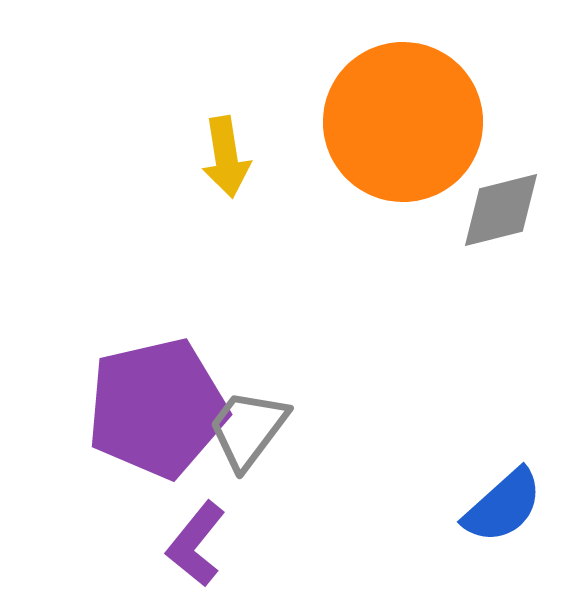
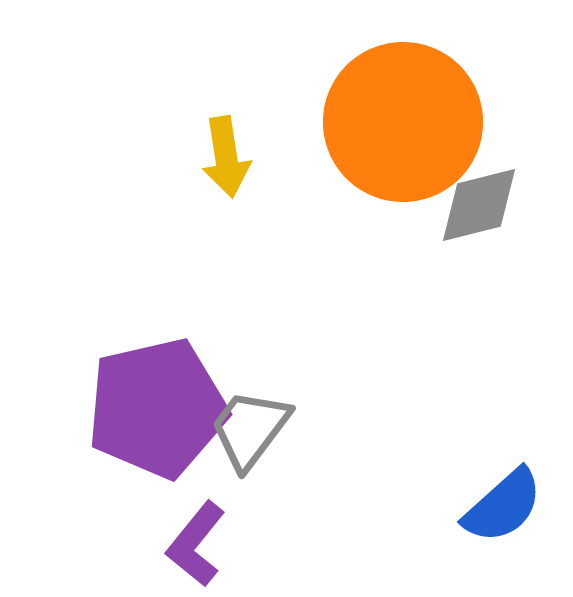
gray diamond: moved 22 px left, 5 px up
gray trapezoid: moved 2 px right
